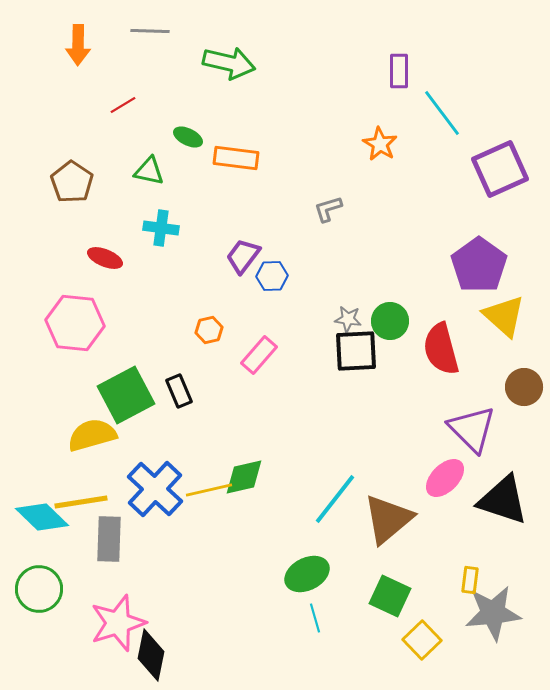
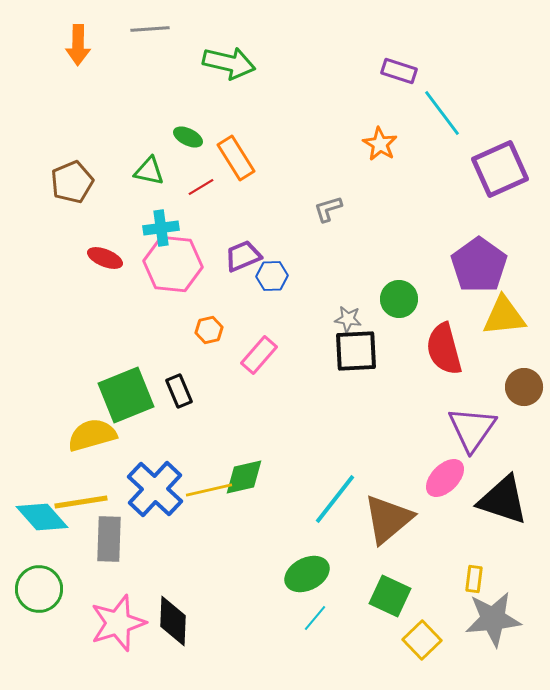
gray line at (150, 31): moved 2 px up; rotated 6 degrees counterclockwise
purple rectangle at (399, 71): rotated 72 degrees counterclockwise
red line at (123, 105): moved 78 px right, 82 px down
orange rectangle at (236, 158): rotated 51 degrees clockwise
brown pentagon at (72, 182): rotated 15 degrees clockwise
cyan cross at (161, 228): rotated 16 degrees counterclockwise
purple trapezoid at (243, 256): rotated 30 degrees clockwise
yellow triangle at (504, 316): rotated 48 degrees counterclockwise
green circle at (390, 321): moved 9 px right, 22 px up
pink hexagon at (75, 323): moved 98 px right, 59 px up
red semicircle at (441, 349): moved 3 px right
green square at (126, 395): rotated 6 degrees clockwise
purple triangle at (472, 429): rotated 20 degrees clockwise
cyan diamond at (42, 517): rotated 4 degrees clockwise
yellow rectangle at (470, 580): moved 4 px right, 1 px up
gray star at (493, 613): moved 6 px down
cyan line at (315, 618): rotated 56 degrees clockwise
black diamond at (151, 655): moved 22 px right, 34 px up; rotated 9 degrees counterclockwise
